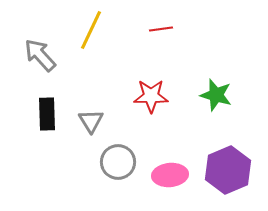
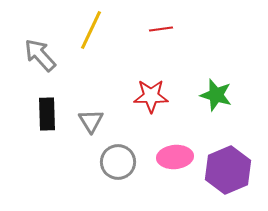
pink ellipse: moved 5 px right, 18 px up
